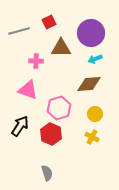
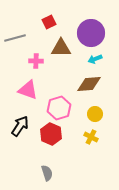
gray line: moved 4 px left, 7 px down
yellow cross: moved 1 px left
